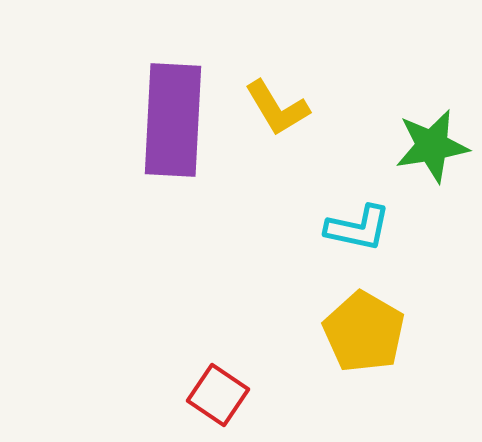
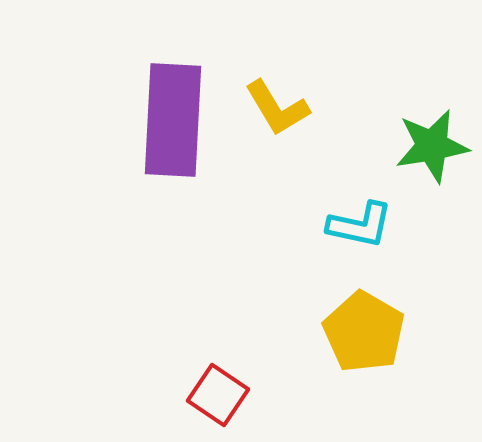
cyan L-shape: moved 2 px right, 3 px up
